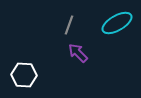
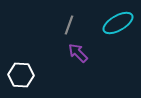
cyan ellipse: moved 1 px right
white hexagon: moved 3 px left
